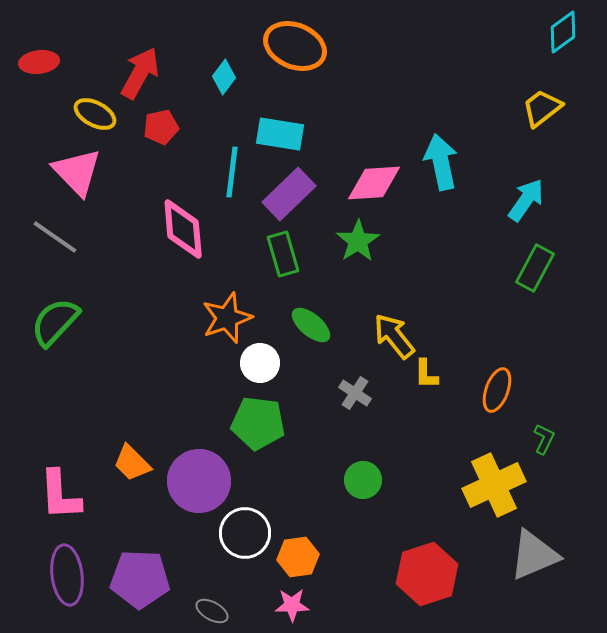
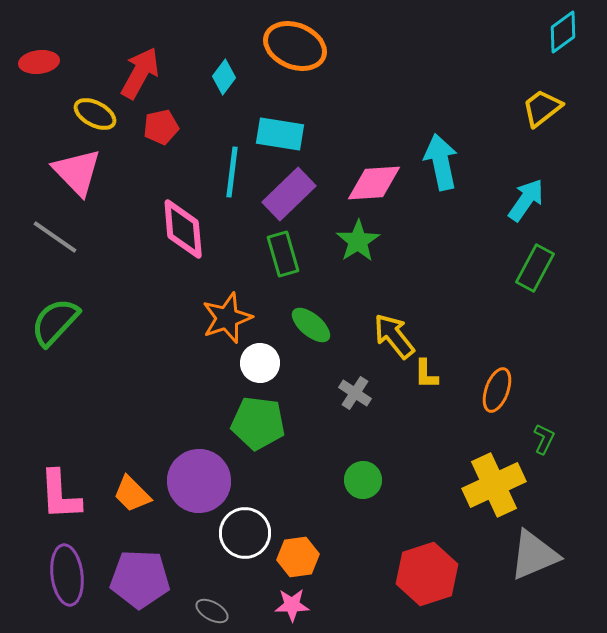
orange trapezoid at (132, 463): moved 31 px down
